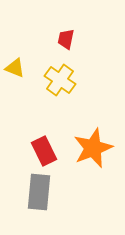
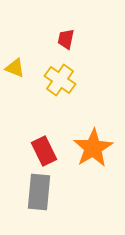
orange star: rotated 9 degrees counterclockwise
